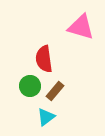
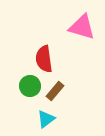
pink triangle: moved 1 px right
cyan triangle: moved 2 px down
